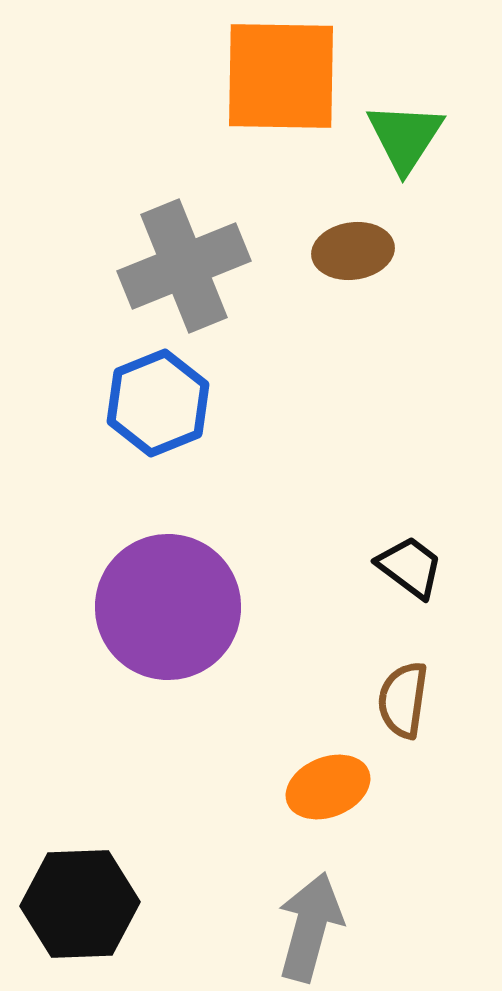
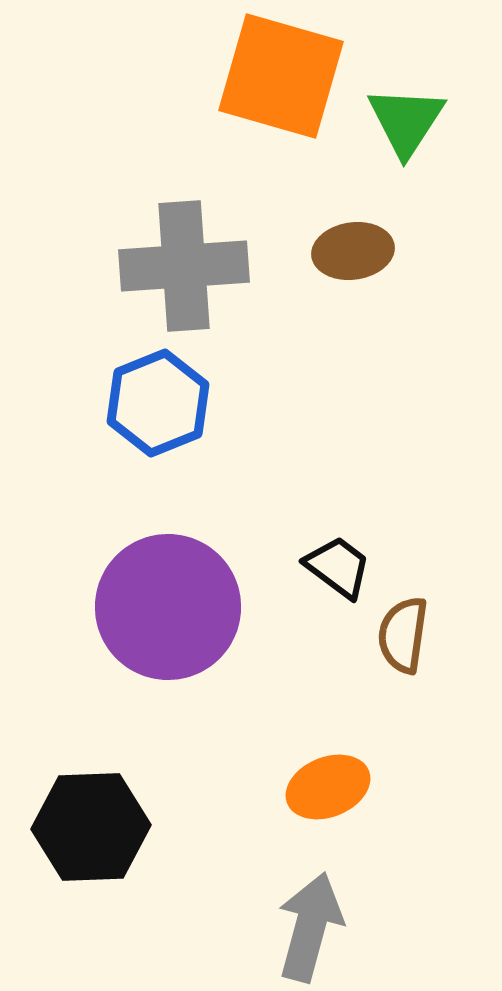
orange square: rotated 15 degrees clockwise
green triangle: moved 1 px right, 16 px up
gray cross: rotated 18 degrees clockwise
black trapezoid: moved 72 px left
brown semicircle: moved 65 px up
black hexagon: moved 11 px right, 77 px up
